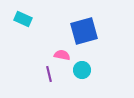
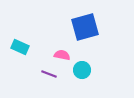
cyan rectangle: moved 3 px left, 28 px down
blue square: moved 1 px right, 4 px up
purple line: rotated 56 degrees counterclockwise
